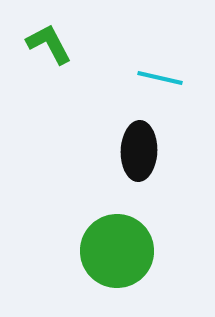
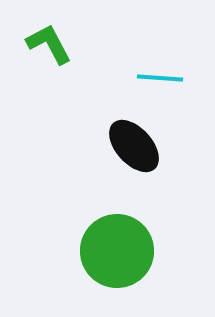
cyan line: rotated 9 degrees counterclockwise
black ellipse: moved 5 px left, 5 px up; rotated 44 degrees counterclockwise
